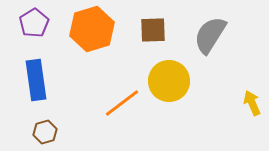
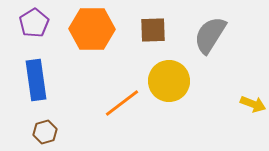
orange hexagon: rotated 18 degrees clockwise
yellow arrow: moved 1 px right, 1 px down; rotated 135 degrees clockwise
